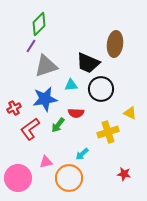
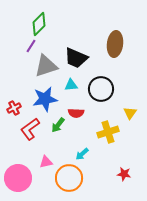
black trapezoid: moved 12 px left, 5 px up
yellow triangle: rotated 40 degrees clockwise
